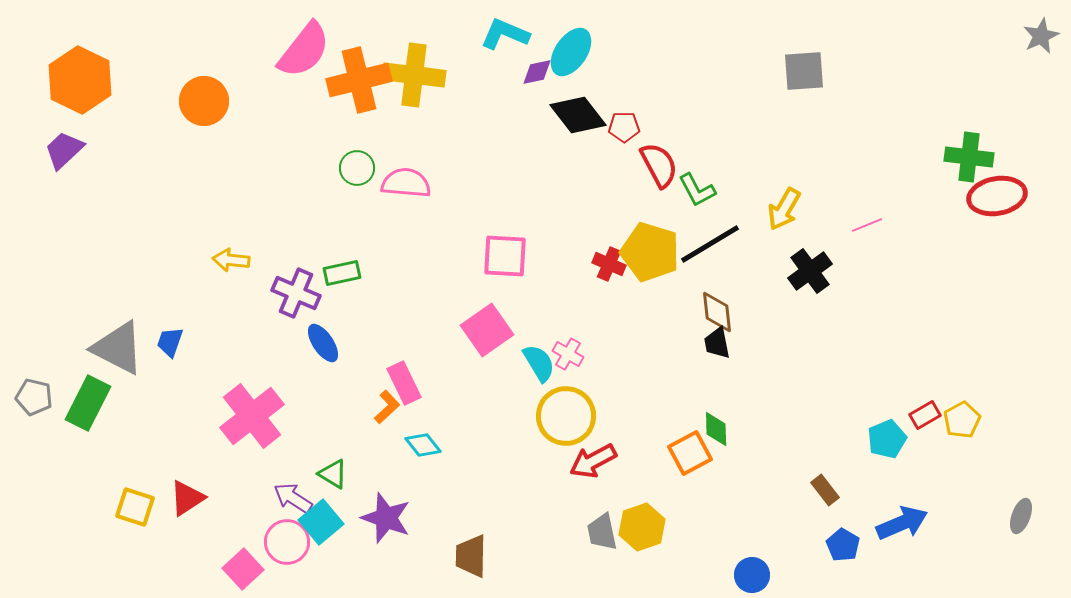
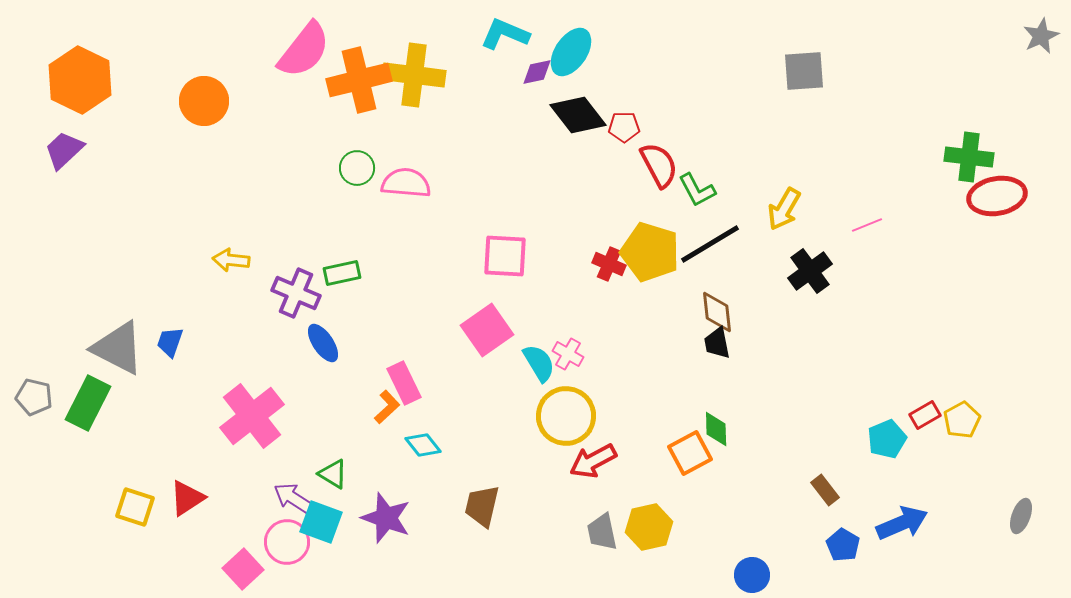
cyan square at (321, 522): rotated 30 degrees counterclockwise
yellow hexagon at (642, 527): moved 7 px right; rotated 6 degrees clockwise
brown trapezoid at (471, 556): moved 11 px right, 50 px up; rotated 12 degrees clockwise
